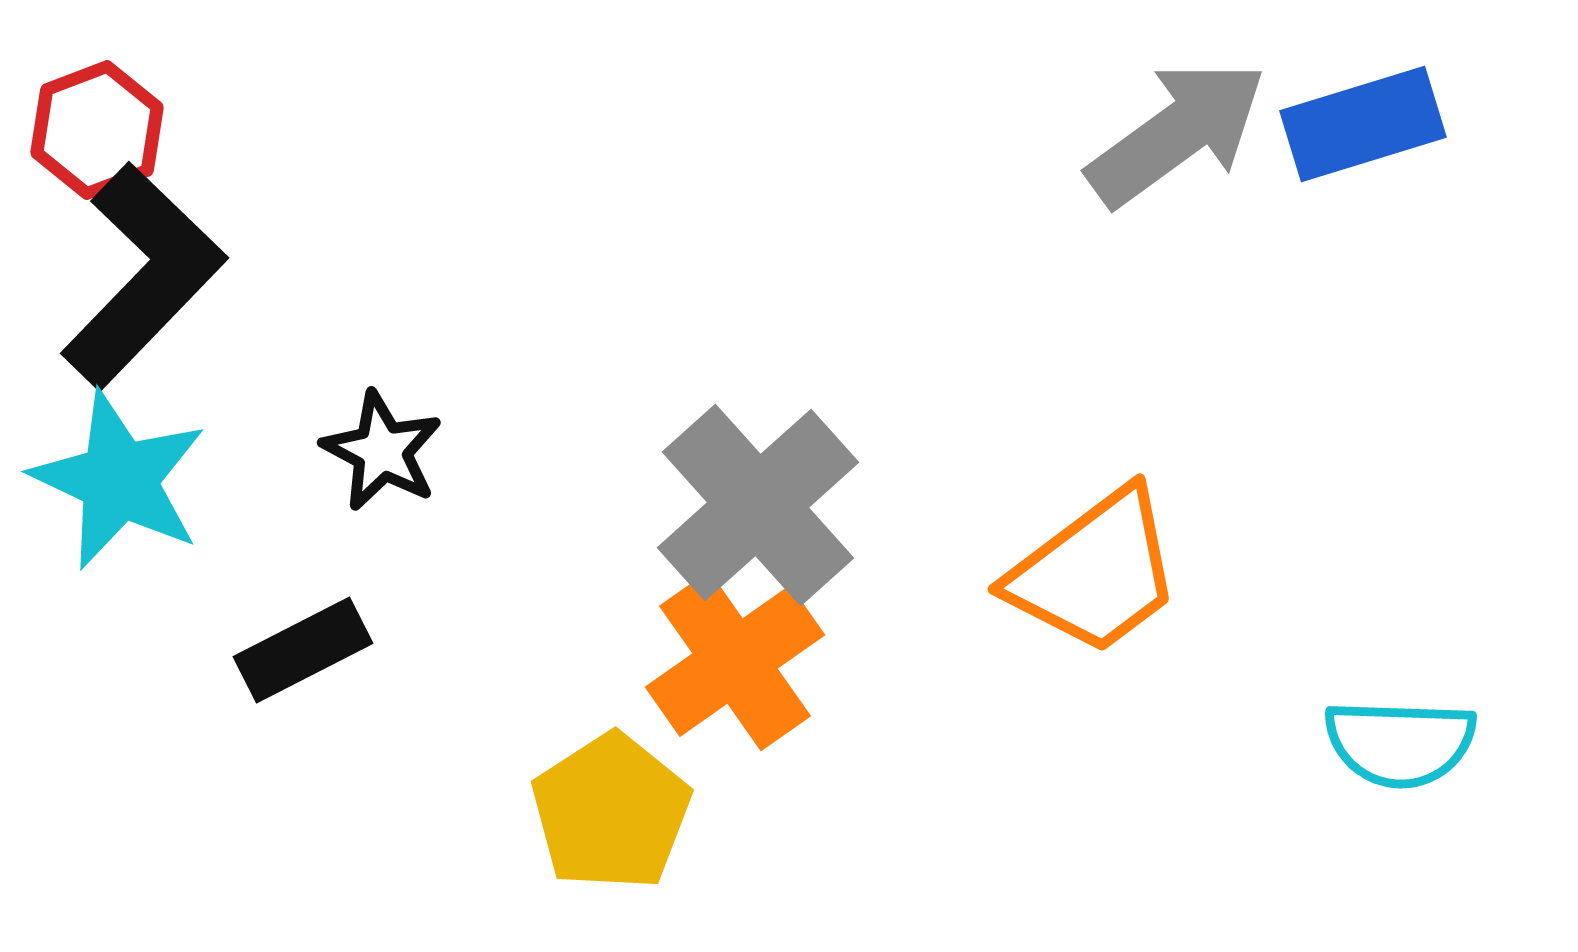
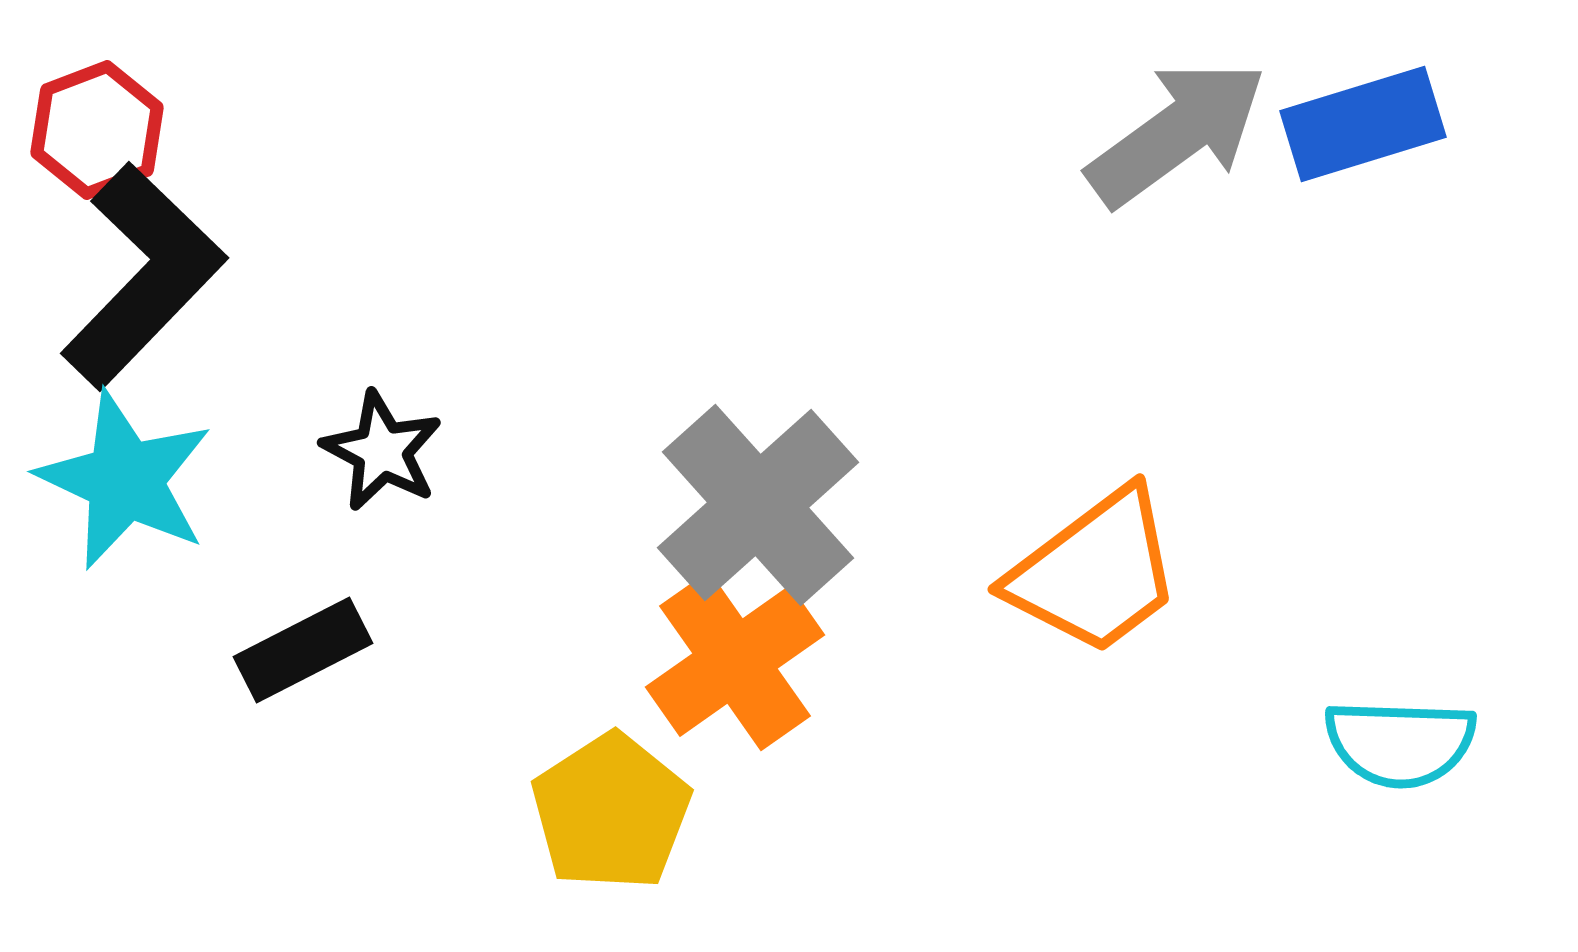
cyan star: moved 6 px right
